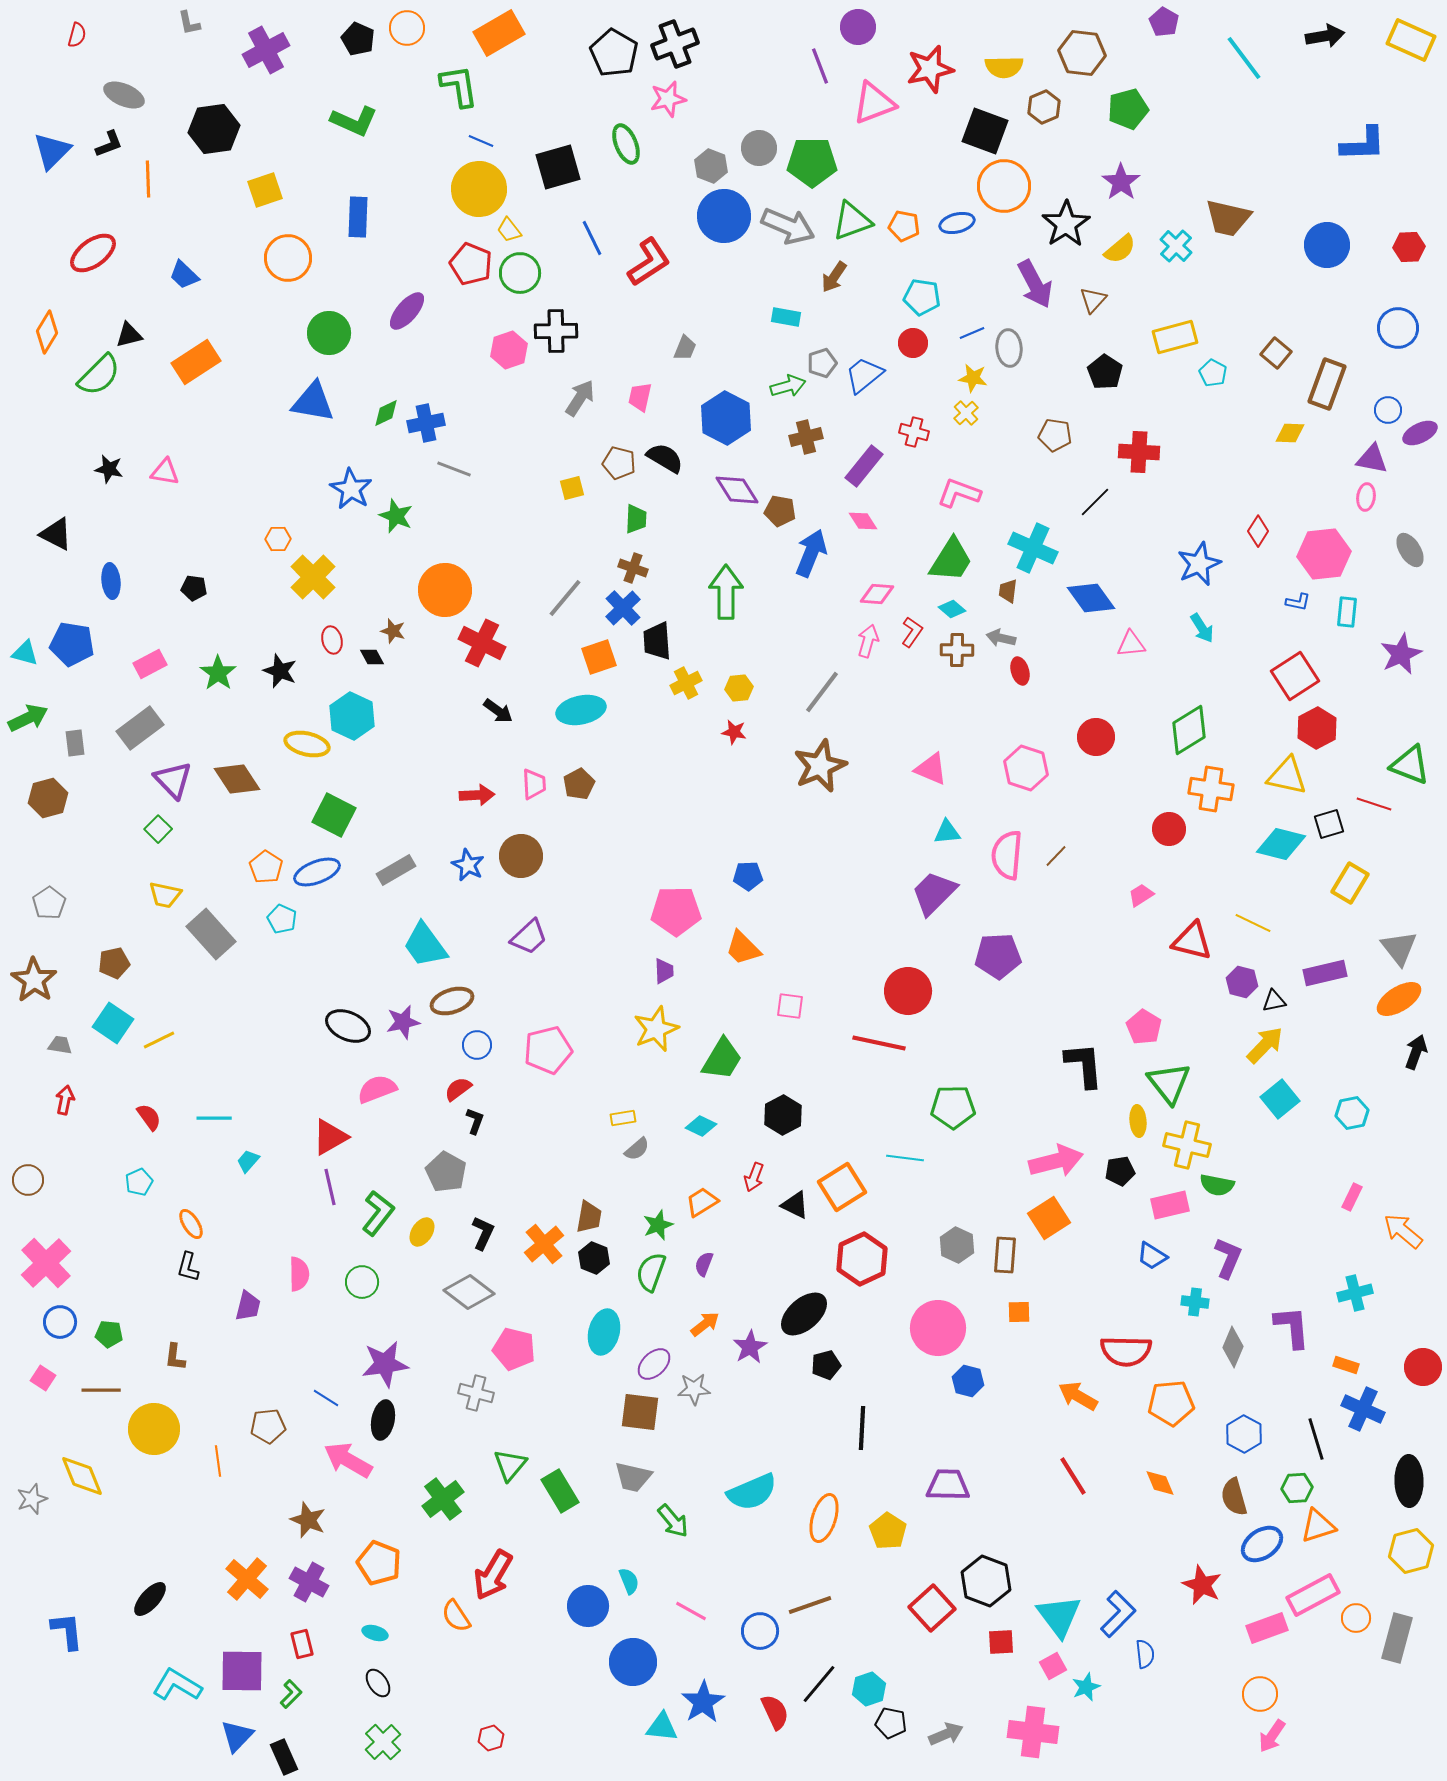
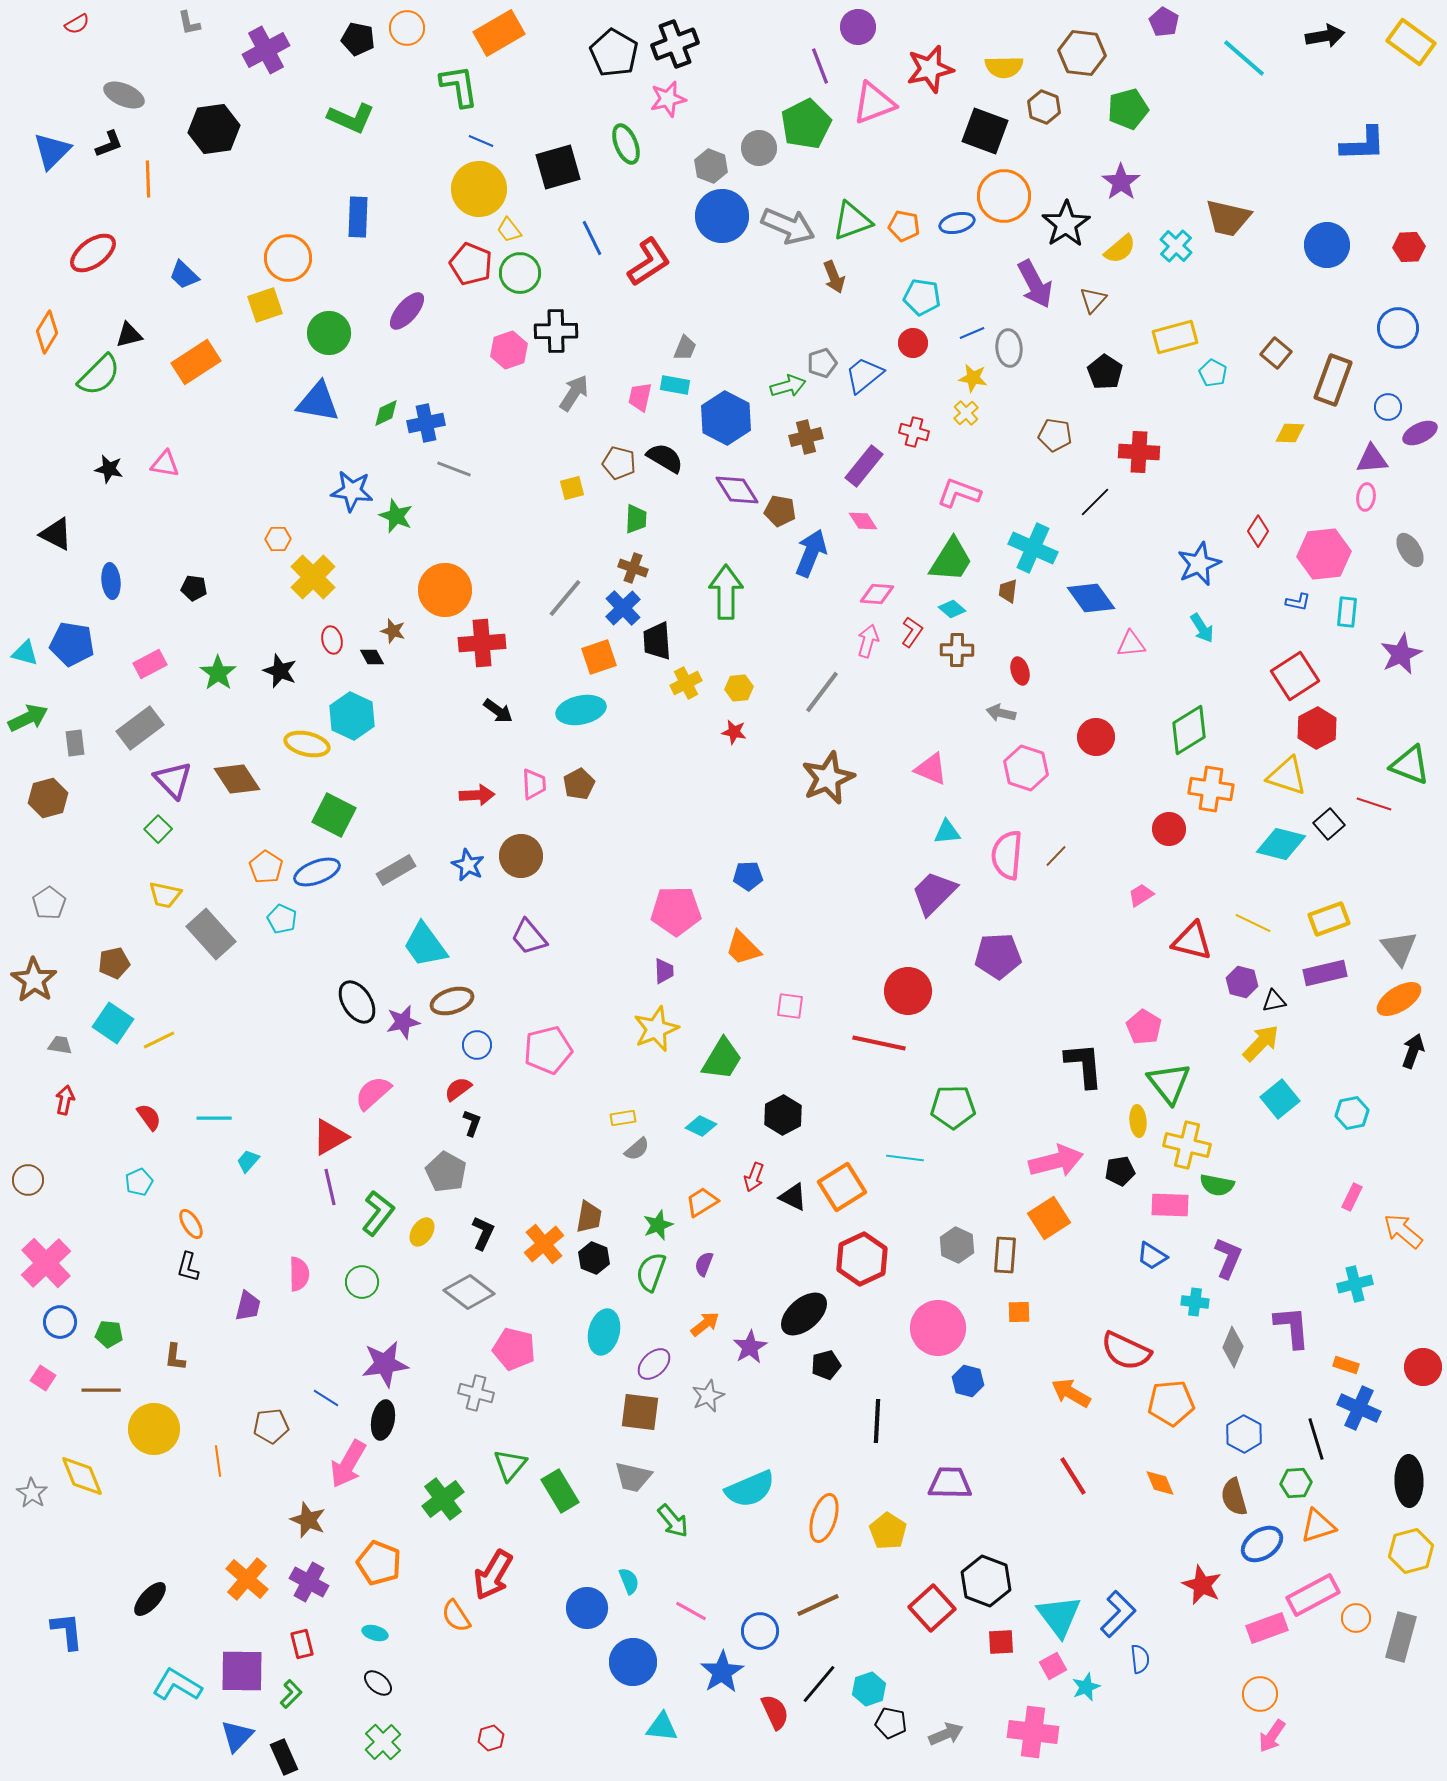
red semicircle at (77, 35): moved 11 px up; rotated 45 degrees clockwise
black pentagon at (358, 39): rotated 12 degrees counterclockwise
yellow rectangle at (1411, 40): moved 2 px down; rotated 12 degrees clockwise
cyan line at (1244, 58): rotated 12 degrees counterclockwise
brown hexagon at (1044, 107): rotated 16 degrees counterclockwise
green L-shape at (354, 121): moved 3 px left, 3 px up
green pentagon at (812, 162): moved 6 px left, 38 px up; rotated 27 degrees counterclockwise
orange circle at (1004, 186): moved 10 px down
yellow square at (265, 190): moved 115 px down
blue circle at (724, 216): moved 2 px left
brown arrow at (834, 277): rotated 56 degrees counterclockwise
cyan rectangle at (786, 317): moved 111 px left, 68 px down
brown rectangle at (1327, 384): moved 6 px right, 4 px up
gray arrow at (580, 398): moved 6 px left, 5 px up
blue triangle at (313, 402): moved 5 px right
blue circle at (1388, 410): moved 3 px up
purple triangle at (1372, 459): rotated 16 degrees counterclockwise
pink triangle at (165, 472): moved 8 px up
blue star at (351, 489): moved 1 px right, 2 px down; rotated 24 degrees counterclockwise
gray arrow at (1001, 638): moved 75 px down
red cross at (482, 643): rotated 30 degrees counterclockwise
brown star at (820, 766): moved 8 px right, 12 px down
yellow triangle at (1287, 776): rotated 6 degrees clockwise
black square at (1329, 824): rotated 24 degrees counterclockwise
yellow rectangle at (1350, 883): moved 21 px left, 36 px down; rotated 39 degrees clockwise
purple trapezoid at (529, 937): rotated 93 degrees clockwise
black ellipse at (348, 1026): moved 9 px right, 24 px up; rotated 33 degrees clockwise
yellow arrow at (1265, 1045): moved 4 px left, 2 px up
black arrow at (1416, 1052): moved 3 px left, 1 px up
pink semicircle at (377, 1089): moved 4 px left, 4 px down; rotated 21 degrees counterclockwise
black L-shape at (475, 1121): moved 3 px left, 2 px down
black triangle at (795, 1205): moved 2 px left, 8 px up
pink rectangle at (1170, 1205): rotated 15 degrees clockwise
cyan cross at (1355, 1293): moved 9 px up
red semicircle at (1126, 1351): rotated 24 degrees clockwise
gray star at (694, 1389): moved 14 px right, 7 px down; rotated 20 degrees counterclockwise
orange arrow at (1078, 1396): moved 7 px left, 3 px up
blue cross at (1363, 1409): moved 4 px left, 1 px up
brown pentagon at (268, 1426): moved 3 px right
black line at (862, 1428): moved 15 px right, 7 px up
pink arrow at (348, 1460): moved 4 px down; rotated 90 degrees counterclockwise
purple trapezoid at (948, 1485): moved 2 px right, 2 px up
green hexagon at (1297, 1488): moved 1 px left, 5 px up
cyan semicircle at (752, 1492): moved 2 px left, 3 px up
gray star at (32, 1499): moved 6 px up; rotated 20 degrees counterclockwise
brown line at (810, 1605): moved 8 px right; rotated 6 degrees counterclockwise
blue circle at (588, 1606): moved 1 px left, 2 px down
gray rectangle at (1397, 1638): moved 4 px right, 1 px up
blue semicircle at (1145, 1654): moved 5 px left, 5 px down
black ellipse at (378, 1683): rotated 16 degrees counterclockwise
blue star at (703, 1702): moved 19 px right, 30 px up
